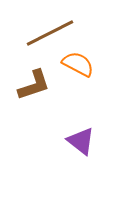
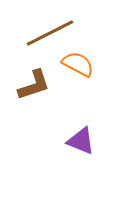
purple triangle: rotated 16 degrees counterclockwise
